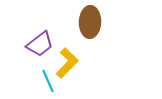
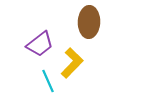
brown ellipse: moved 1 px left
yellow L-shape: moved 5 px right
